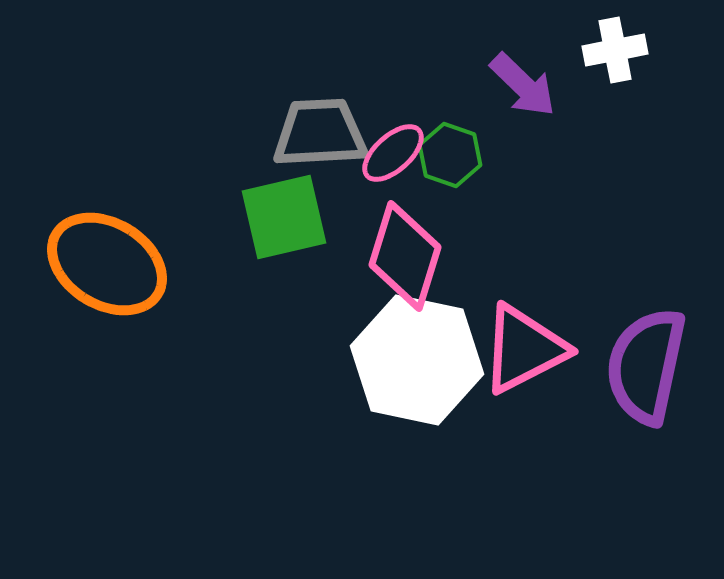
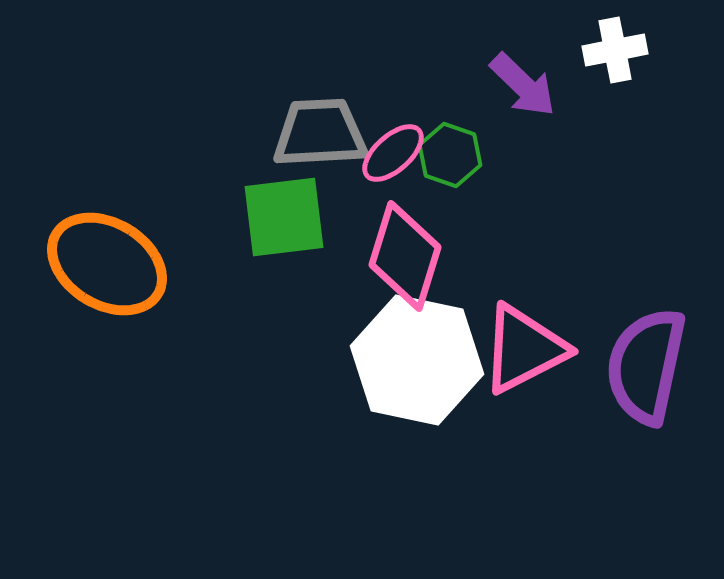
green square: rotated 6 degrees clockwise
